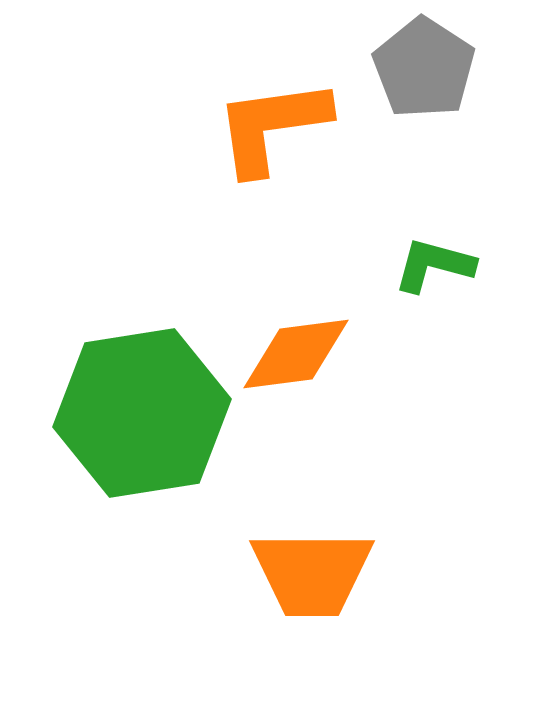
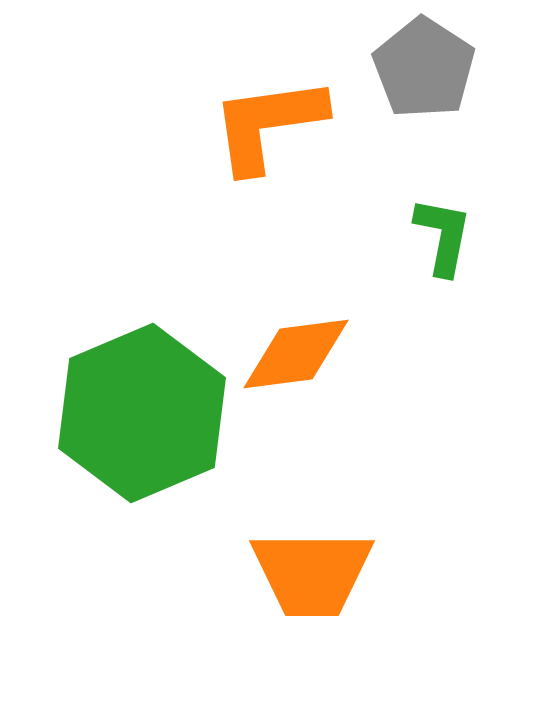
orange L-shape: moved 4 px left, 2 px up
green L-shape: moved 9 px right, 29 px up; rotated 86 degrees clockwise
green hexagon: rotated 14 degrees counterclockwise
